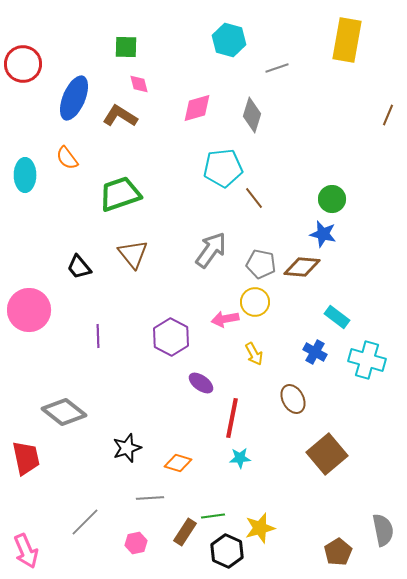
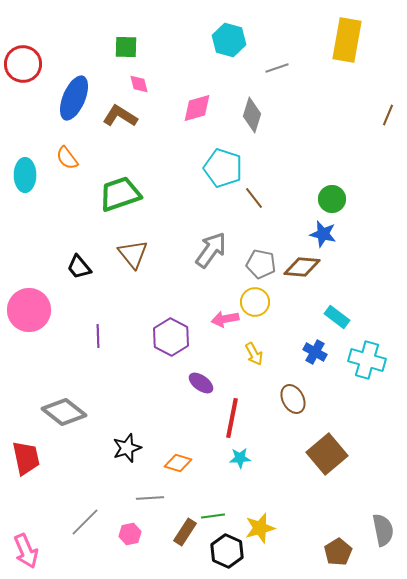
cyan pentagon at (223, 168): rotated 24 degrees clockwise
pink hexagon at (136, 543): moved 6 px left, 9 px up
